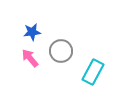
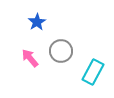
blue star: moved 5 px right, 10 px up; rotated 24 degrees counterclockwise
